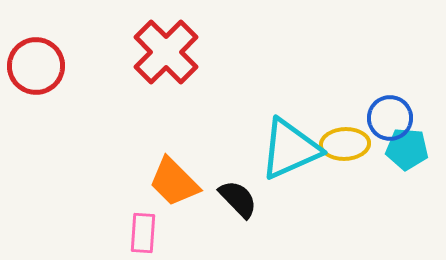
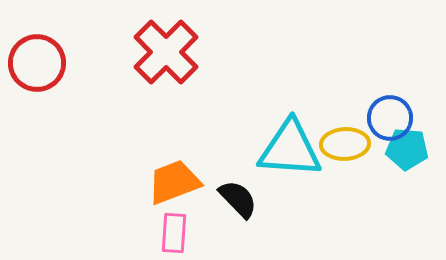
red circle: moved 1 px right, 3 px up
cyan triangle: rotated 28 degrees clockwise
orange trapezoid: rotated 114 degrees clockwise
pink rectangle: moved 31 px right
